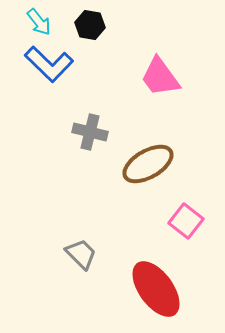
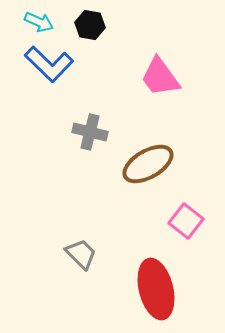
cyan arrow: rotated 28 degrees counterclockwise
red ellipse: rotated 22 degrees clockwise
